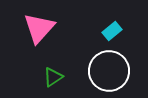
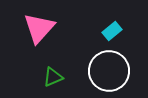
green triangle: rotated 10 degrees clockwise
